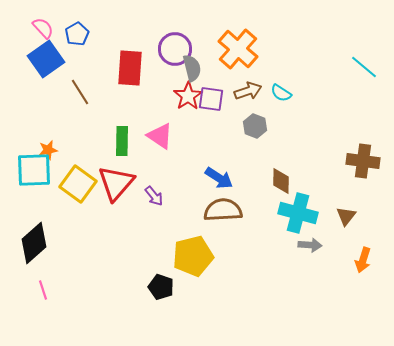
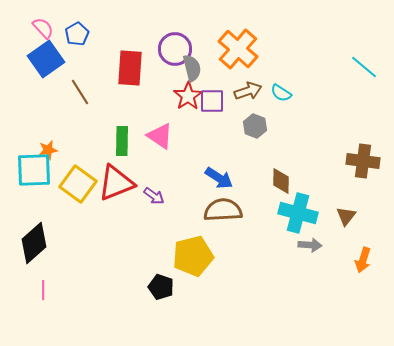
purple square: moved 1 px right, 2 px down; rotated 8 degrees counterclockwise
red triangle: rotated 27 degrees clockwise
purple arrow: rotated 15 degrees counterclockwise
pink line: rotated 18 degrees clockwise
